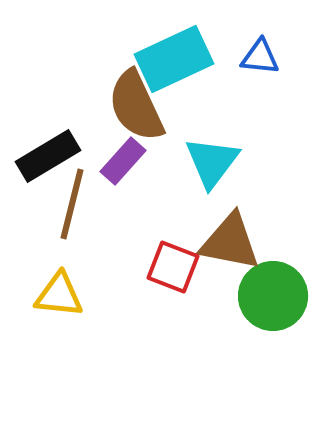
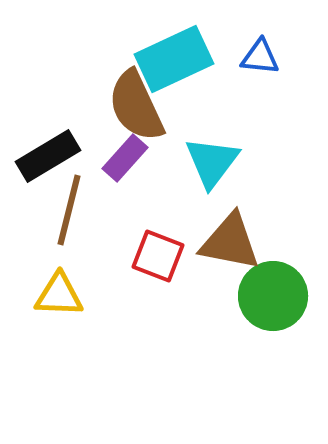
purple rectangle: moved 2 px right, 3 px up
brown line: moved 3 px left, 6 px down
red square: moved 15 px left, 11 px up
yellow triangle: rotated 4 degrees counterclockwise
